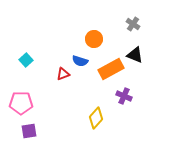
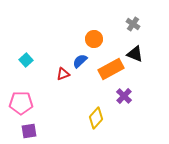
black triangle: moved 1 px up
blue semicircle: rotated 119 degrees clockwise
purple cross: rotated 21 degrees clockwise
